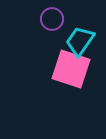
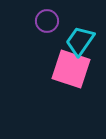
purple circle: moved 5 px left, 2 px down
